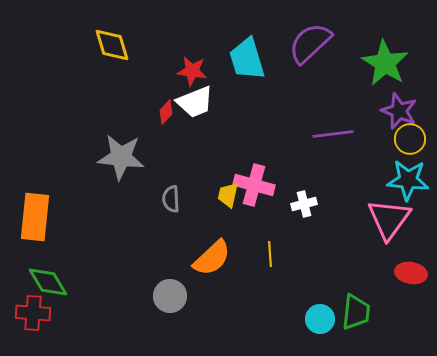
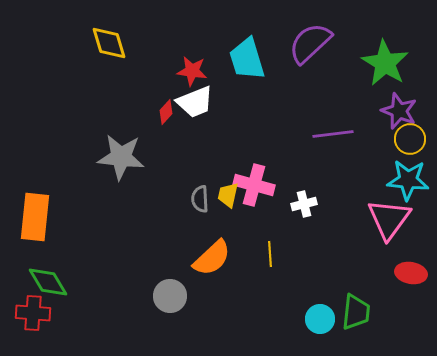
yellow diamond: moved 3 px left, 2 px up
gray semicircle: moved 29 px right
